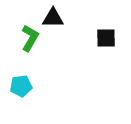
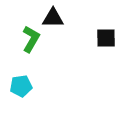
green L-shape: moved 1 px right, 1 px down
